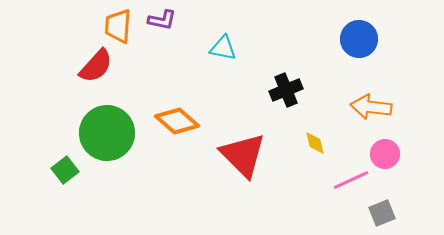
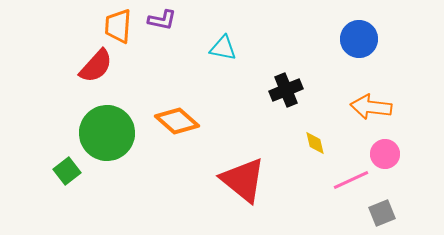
red triangle: moved 25 px down; rotated 6 degrees counterclockwise
green square: moved 2 px right, 1 px down
